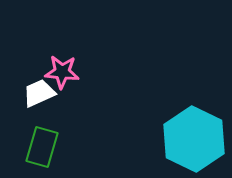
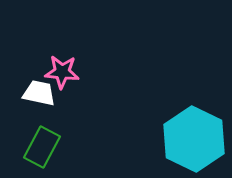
white trapezoid: rotated 36 degrees clockwise
green rectangle: rotated 12 degrees clockwise
